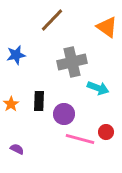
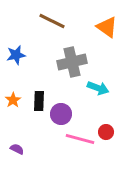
brown line: moved 1 px down; rotated 72 degrees clockwise
orange star: moved 2 px right, 4 px up
purple circle: moved 3 px left
